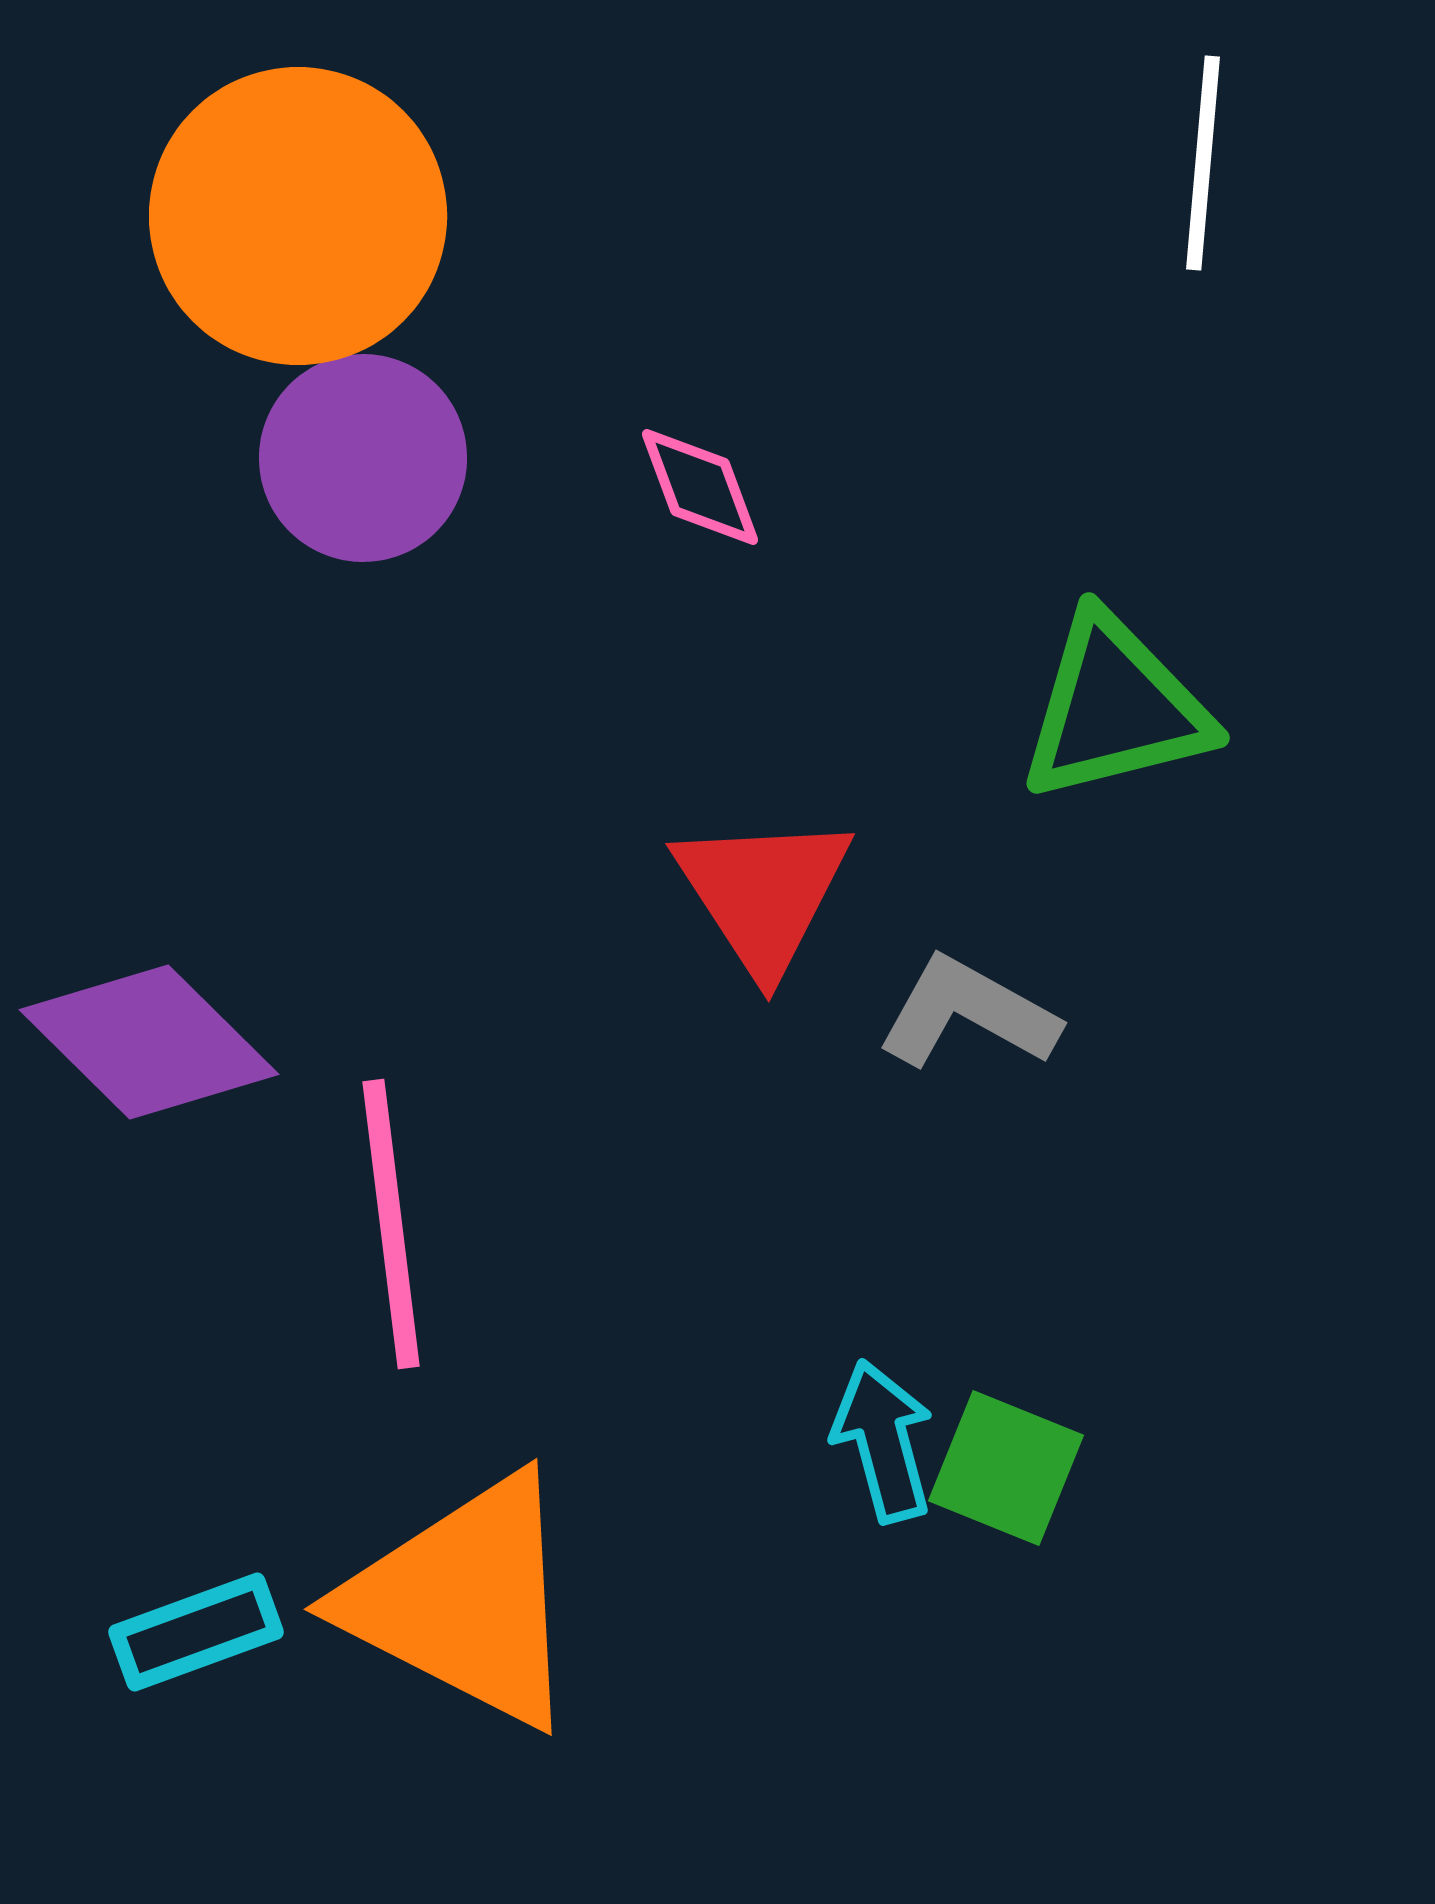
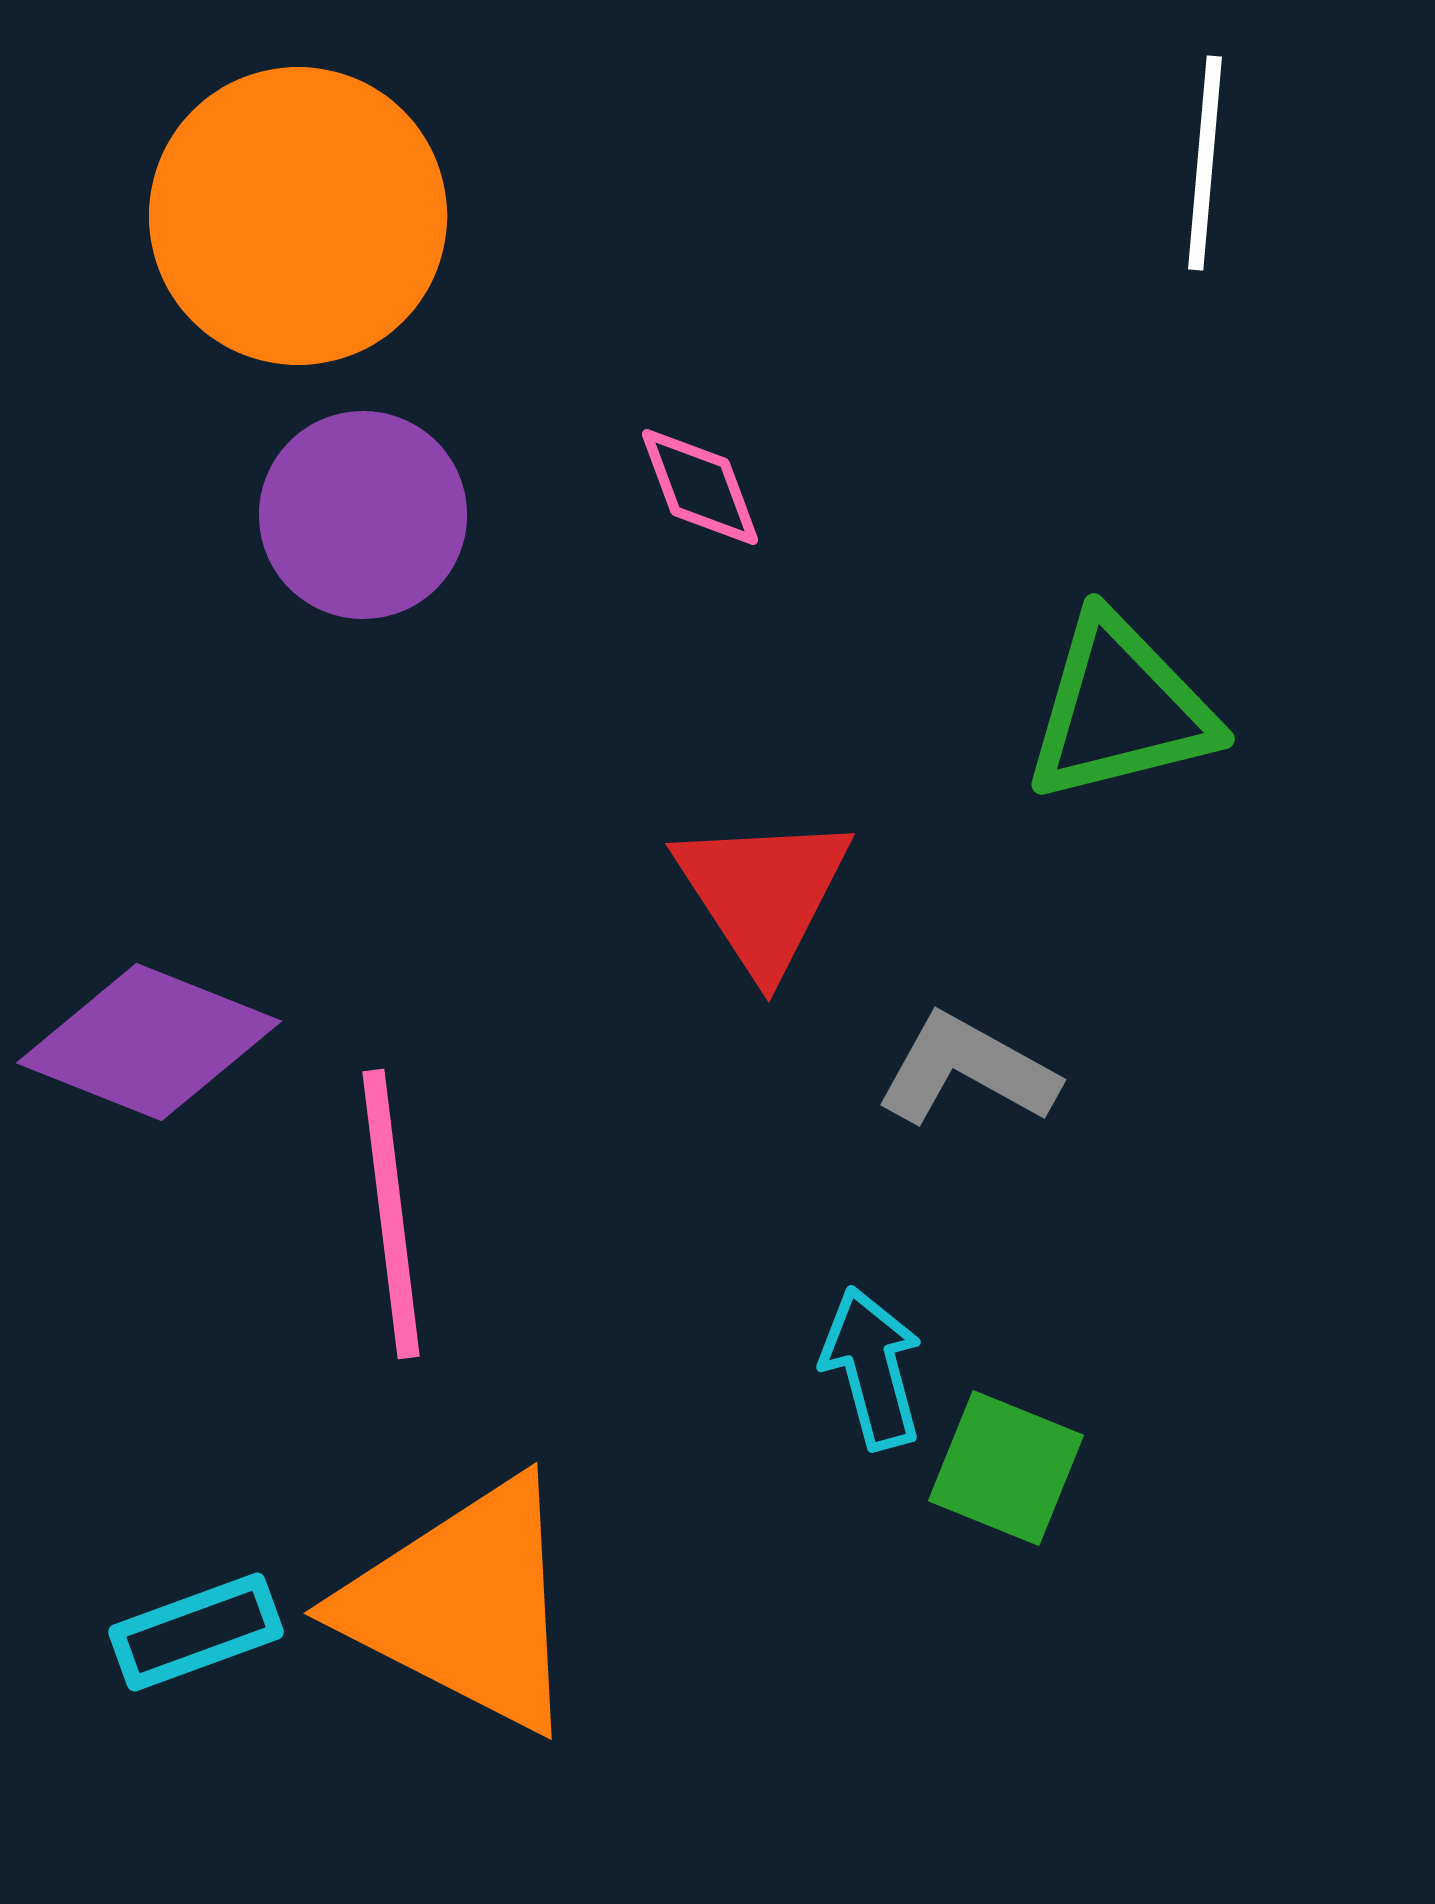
white line: moved 2 px right
purple circle: moved 57 px down
green triangle: moved 5 px right, 1 px down
gray L-shape: moved 1 px left, 57 px down
purple diamond: rotated 23 degrees counterclockwise
pink line: moved 10 px up
cyan arrow: moved 11 px left, 73 px up
orange triangle: moved 4 px down
